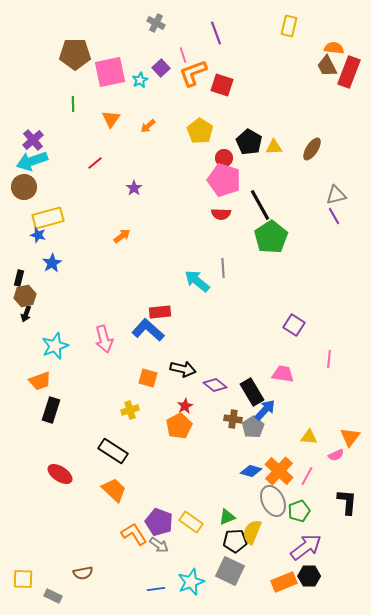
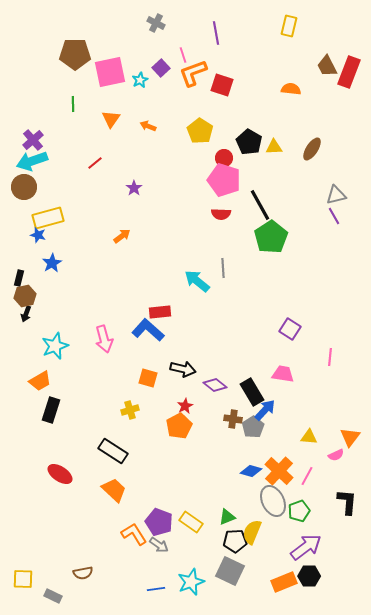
purple line at (216, 33): rotated 10 degrees clockwise
orange semicircle at (334, 48): moved 43 px left, 41 px down
orange arrow at (148, 126): rotated 63 degrees clockwise
purple square at (294, 325): moved 4 px left, 4 px down
pink line at (329, 359): moved 1 px right, 2 px up
orange trapezoid at (40, 381): rotated 10 degrees counterclockwise
